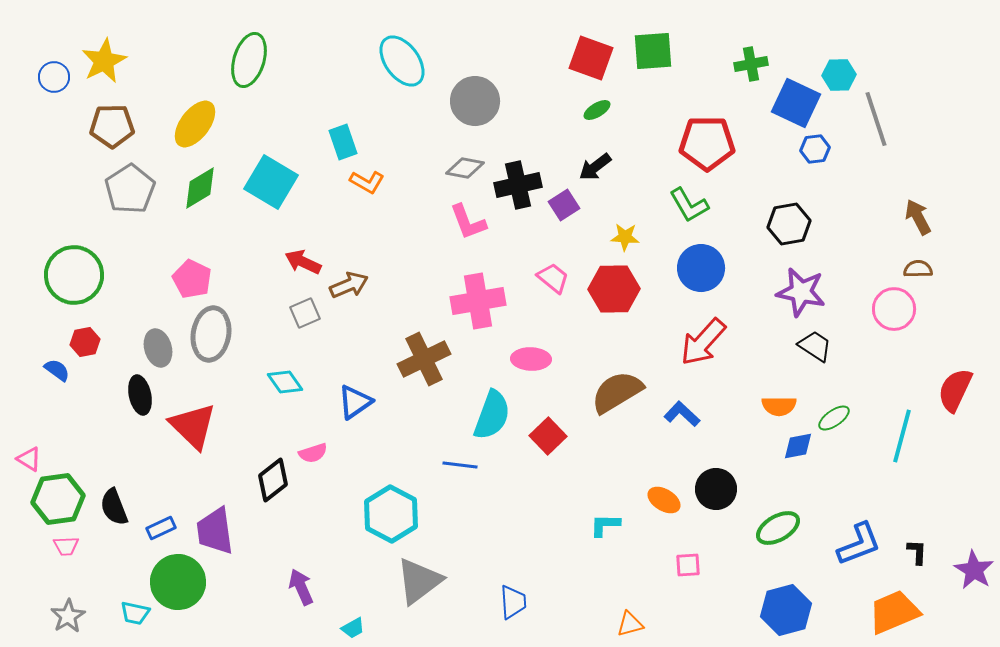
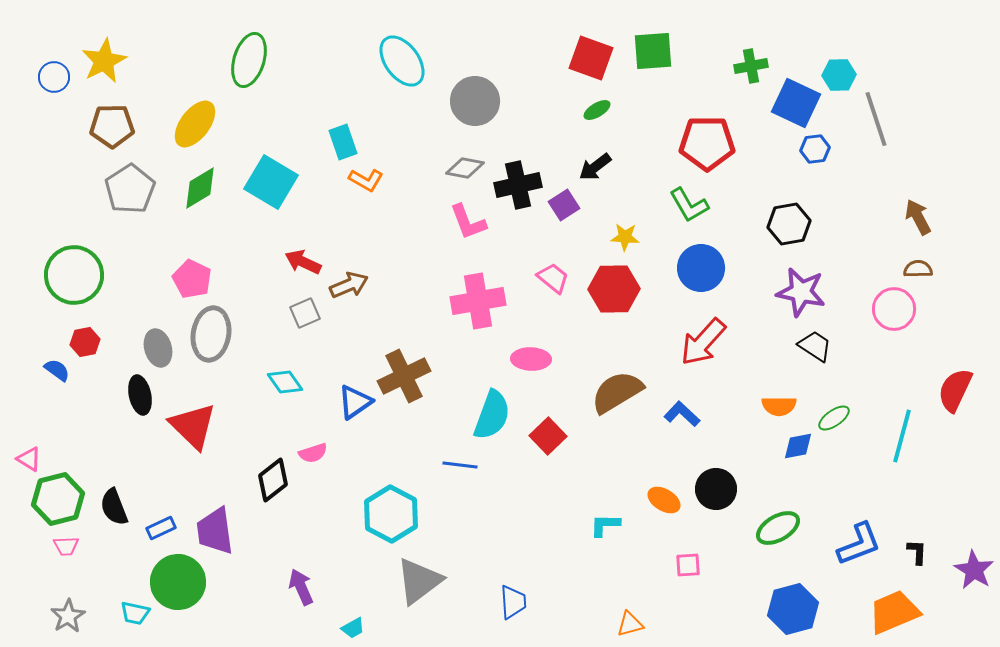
green cross at (751, 64): moved 2 px down
orange L-shape at (367, 182): moved 1 px left, 2 px up
brown cross at (424, 359): moved 20 px left, 17 px down
green hexagon at (58, 499): rotated 6 degrees counterclockwise
blue hexagon at (786, 610): moved 7 px right, 1 px up
